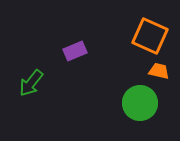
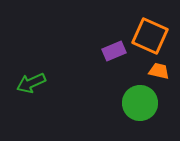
purple rectangle: moved 39 px right
green arrow: rotated 28 degrees clockwise
